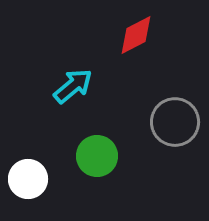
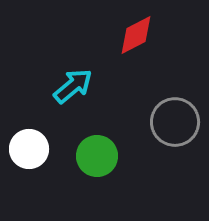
white circle: moved 1 px right, 30 px up
